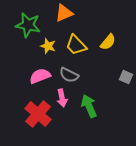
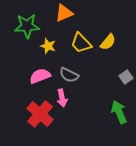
green star: moved 1 px left, 1 px down; rotated 15 degrees counterclockwise
yellow trapezoid: moved 5 px right, 2 px up
gray square: rotated 32 degrees clockwise
green arrow: moved 30 px right, 6 px down
red cross: moved 2 px right
